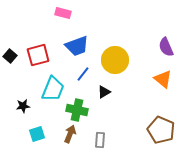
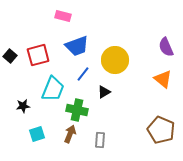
pink rectangle: moved 3 px down
